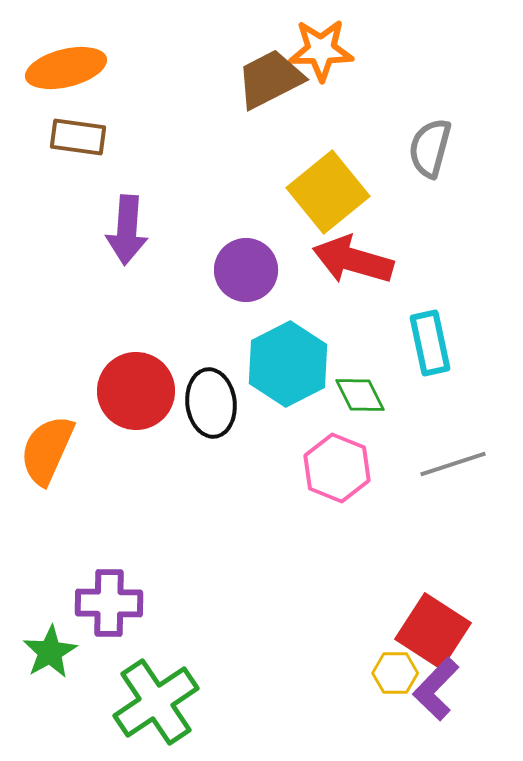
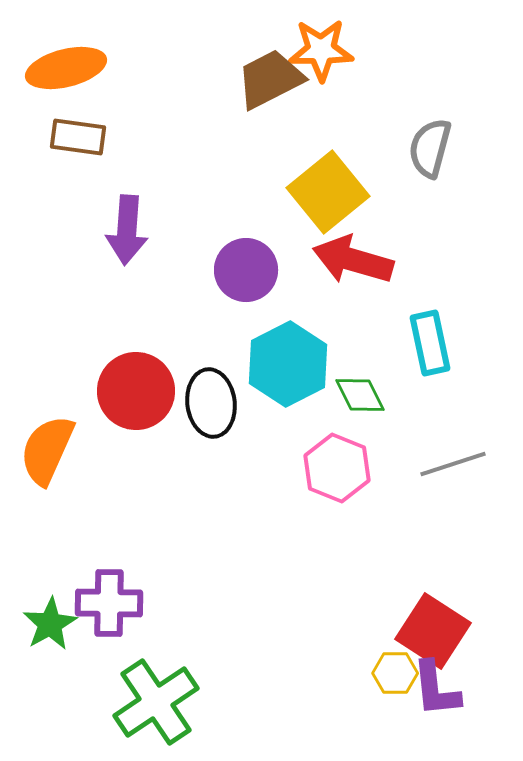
green star: moved 28 px up
purple L-shape: rotated 50 degrees counterclockwise
